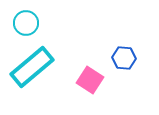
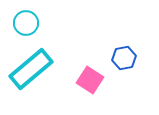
blue hexagon: rotated 15 degrees counterclockwise
cyan rectangle: moved 1 px left, 2 px down
